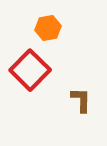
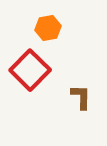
brown L-shape: moved 3 px up
